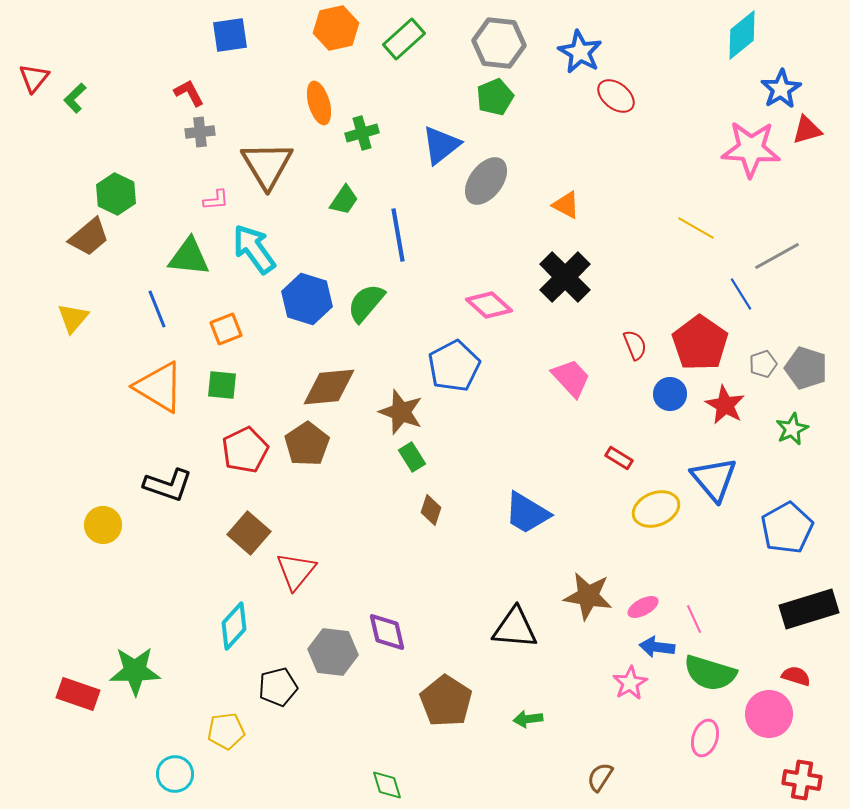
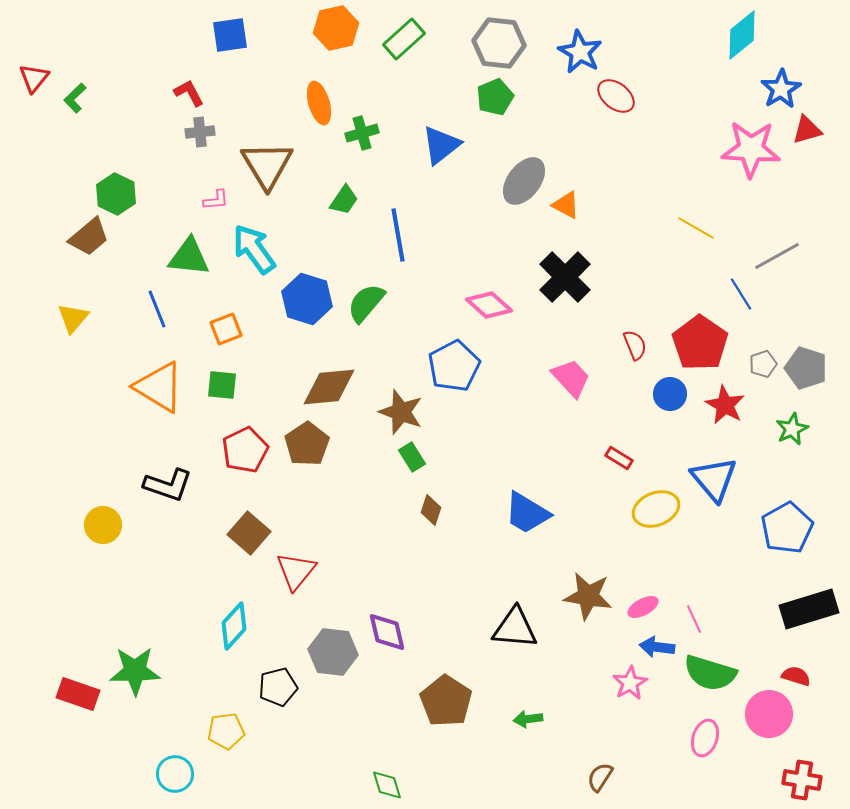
gray ellipse at (486, 181): moved 38 px right
